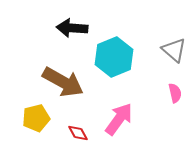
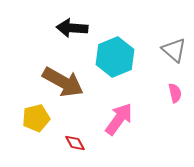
cyan hexagon: moved 1 px right
red diamond: moved 3 px left, 10 px down
